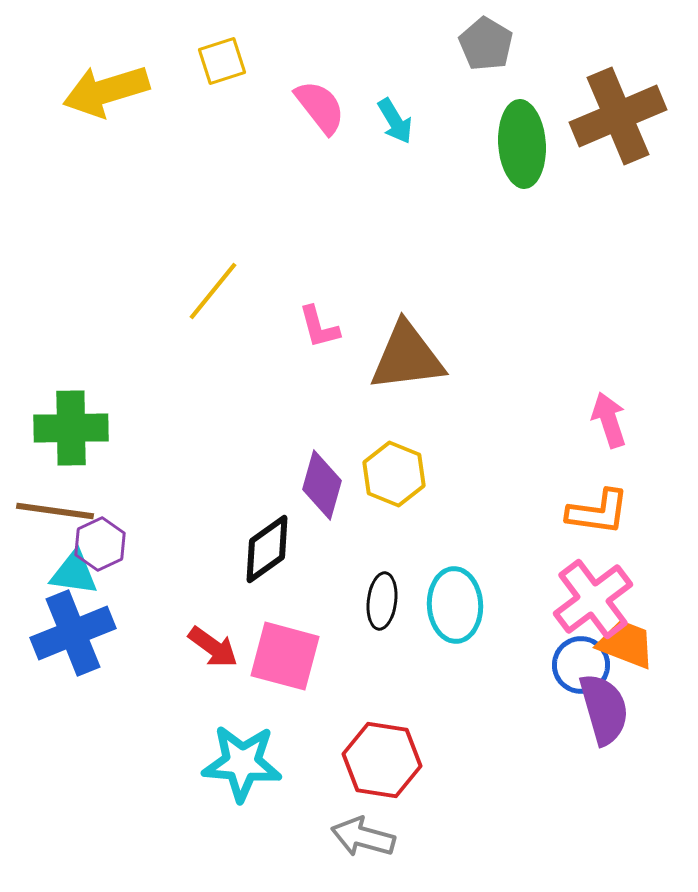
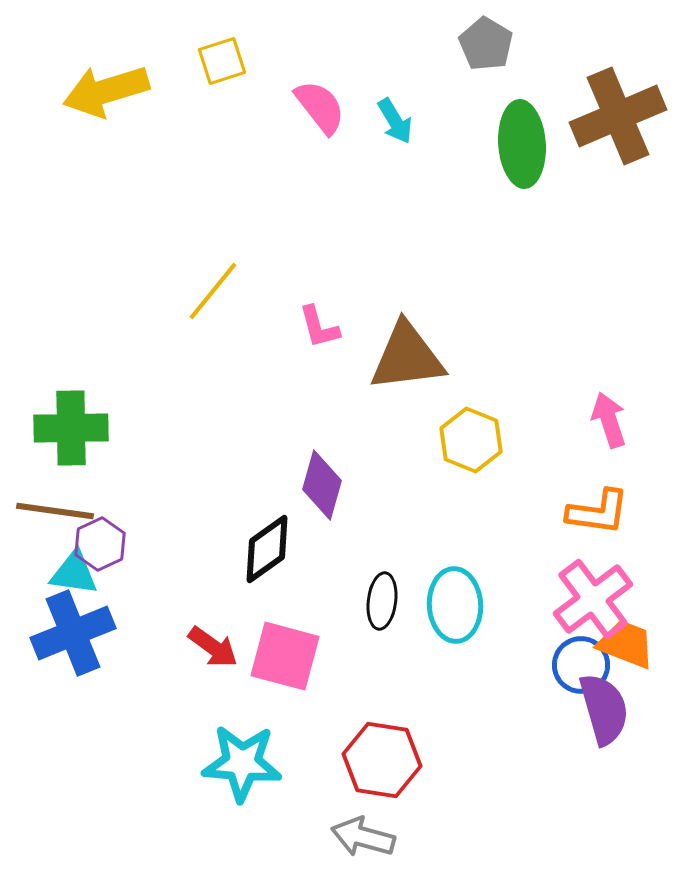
yellow hexagon: moved 77 px right, 34 px up
